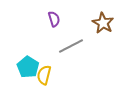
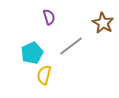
purple semicircle: moved 5 px left, 2 px up
gray line: rotated 10 degrees counterclockwise
cyan pentagon: moved 4 px right, 14 px up; rotated 15 degrees clockwise
